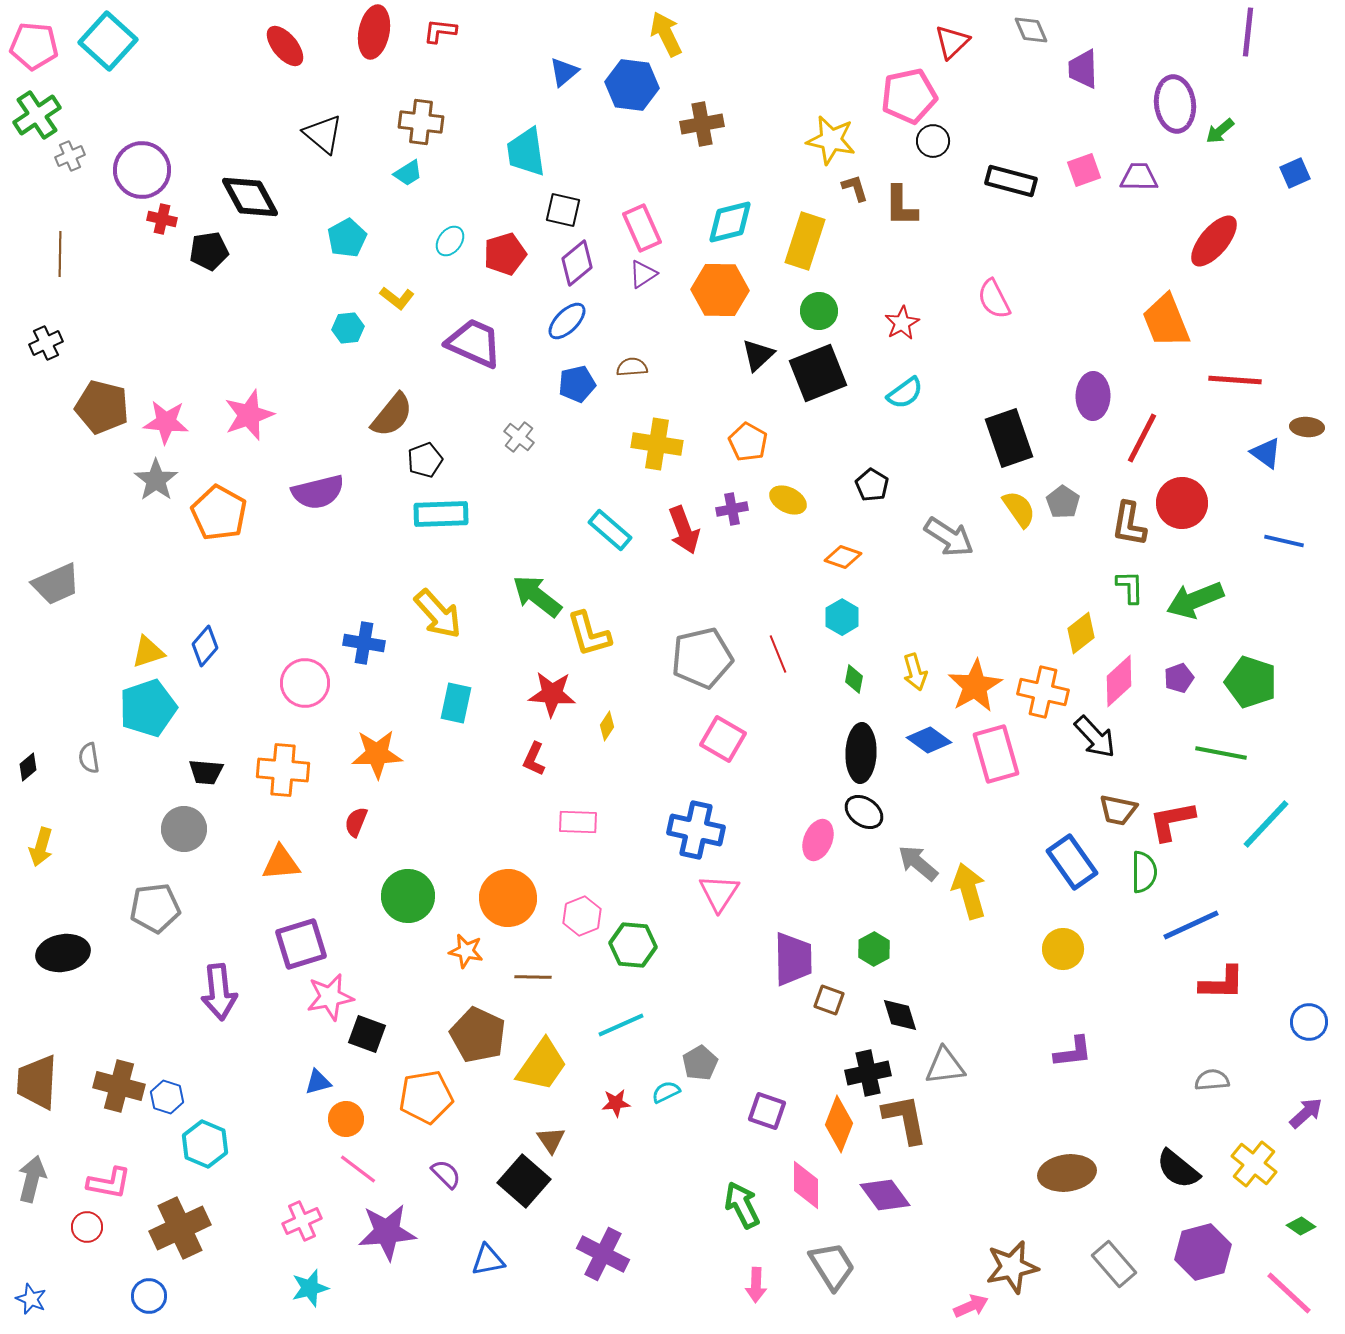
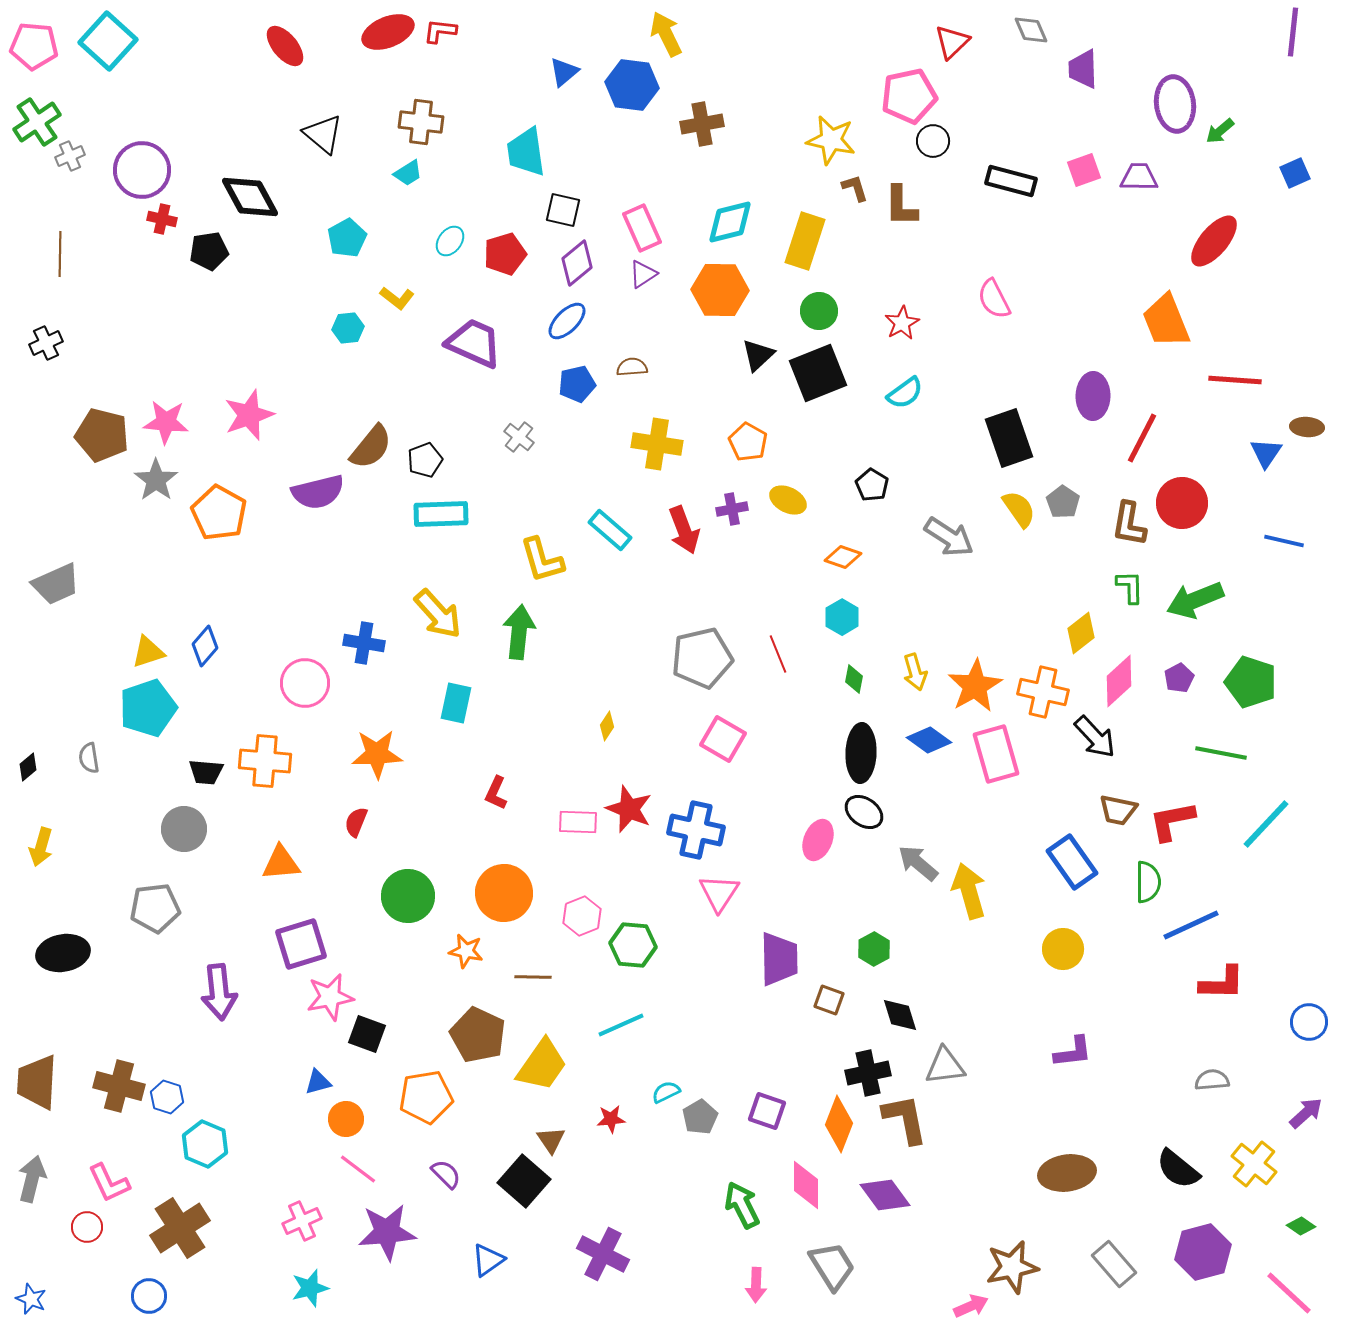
red ellipse at (374, 32): moved 14 px right; rotated 57 degrees clockwise
purple line at (1248, 32): moved 45 px right
green cross at (37, 115): moved 7 px down
brown pentagon at (102, 407): moved 28 px down
brown semicircle at (392, 415): moved 21 px left, 32 px down
blue triangle at (1266, 453): rotated 28 degrees clockwise
green arrow at (537, 596): moved 18 px left, 36 px down; rotated 58 degrees clockwise
yellow L-shape at (589, 634): moved 47 px left, 74 px up
purple pentagon at (1179, 678): rotated 8 degrees counterclockwise
red star at (552, 694): moved 77 px right, 115 px down; rotated 18 degrees clockwise
red L-shape at (534, 759): moved 38 px left, 34 px down
orange cross at (283, 770): moved 18 px left, 9 px up
green semicircle at (1144, 872): moved 4 px right, 10 px down
orange circle at (508, 898): moved 4 px left, 5 px up
purple trapezoid at (793, 959): moved 14 px left
gray pentagon at (700, 1063): moved 54 px down
red star at (616, 1103): moved 5 px left, 16 px down
pink L-shape at (109, 1183): rotated 54 degrees clockwise
brown cross at (180, 1228): rotated 8 degrees counterclockwise
blue triangle at (488, 1260): rotated 24 degrees counterclockwise
